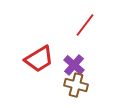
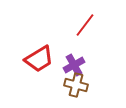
purple cross: rotated 20 degrees clockwise
